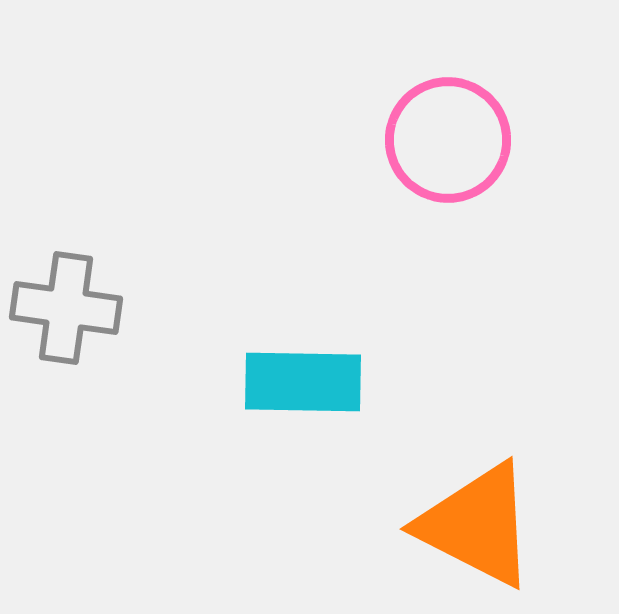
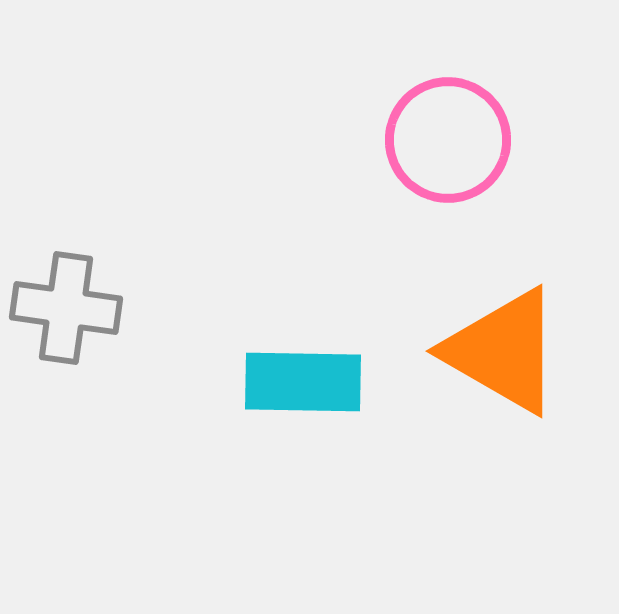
orange triangle: moved 26 px right, 174 px up; rotated 3 degrees clockwise
